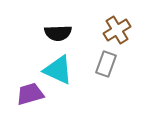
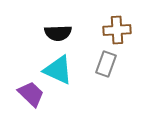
brown cross: rotated 28 degrees clockwise
purple trapezoid: moved 1 px right; rotated 60 degrees clockwise
